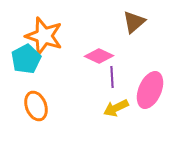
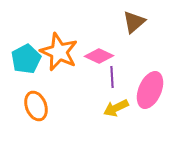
orange star: moved 15 px right, 16 px down; rotated 6 degrees clockwise
